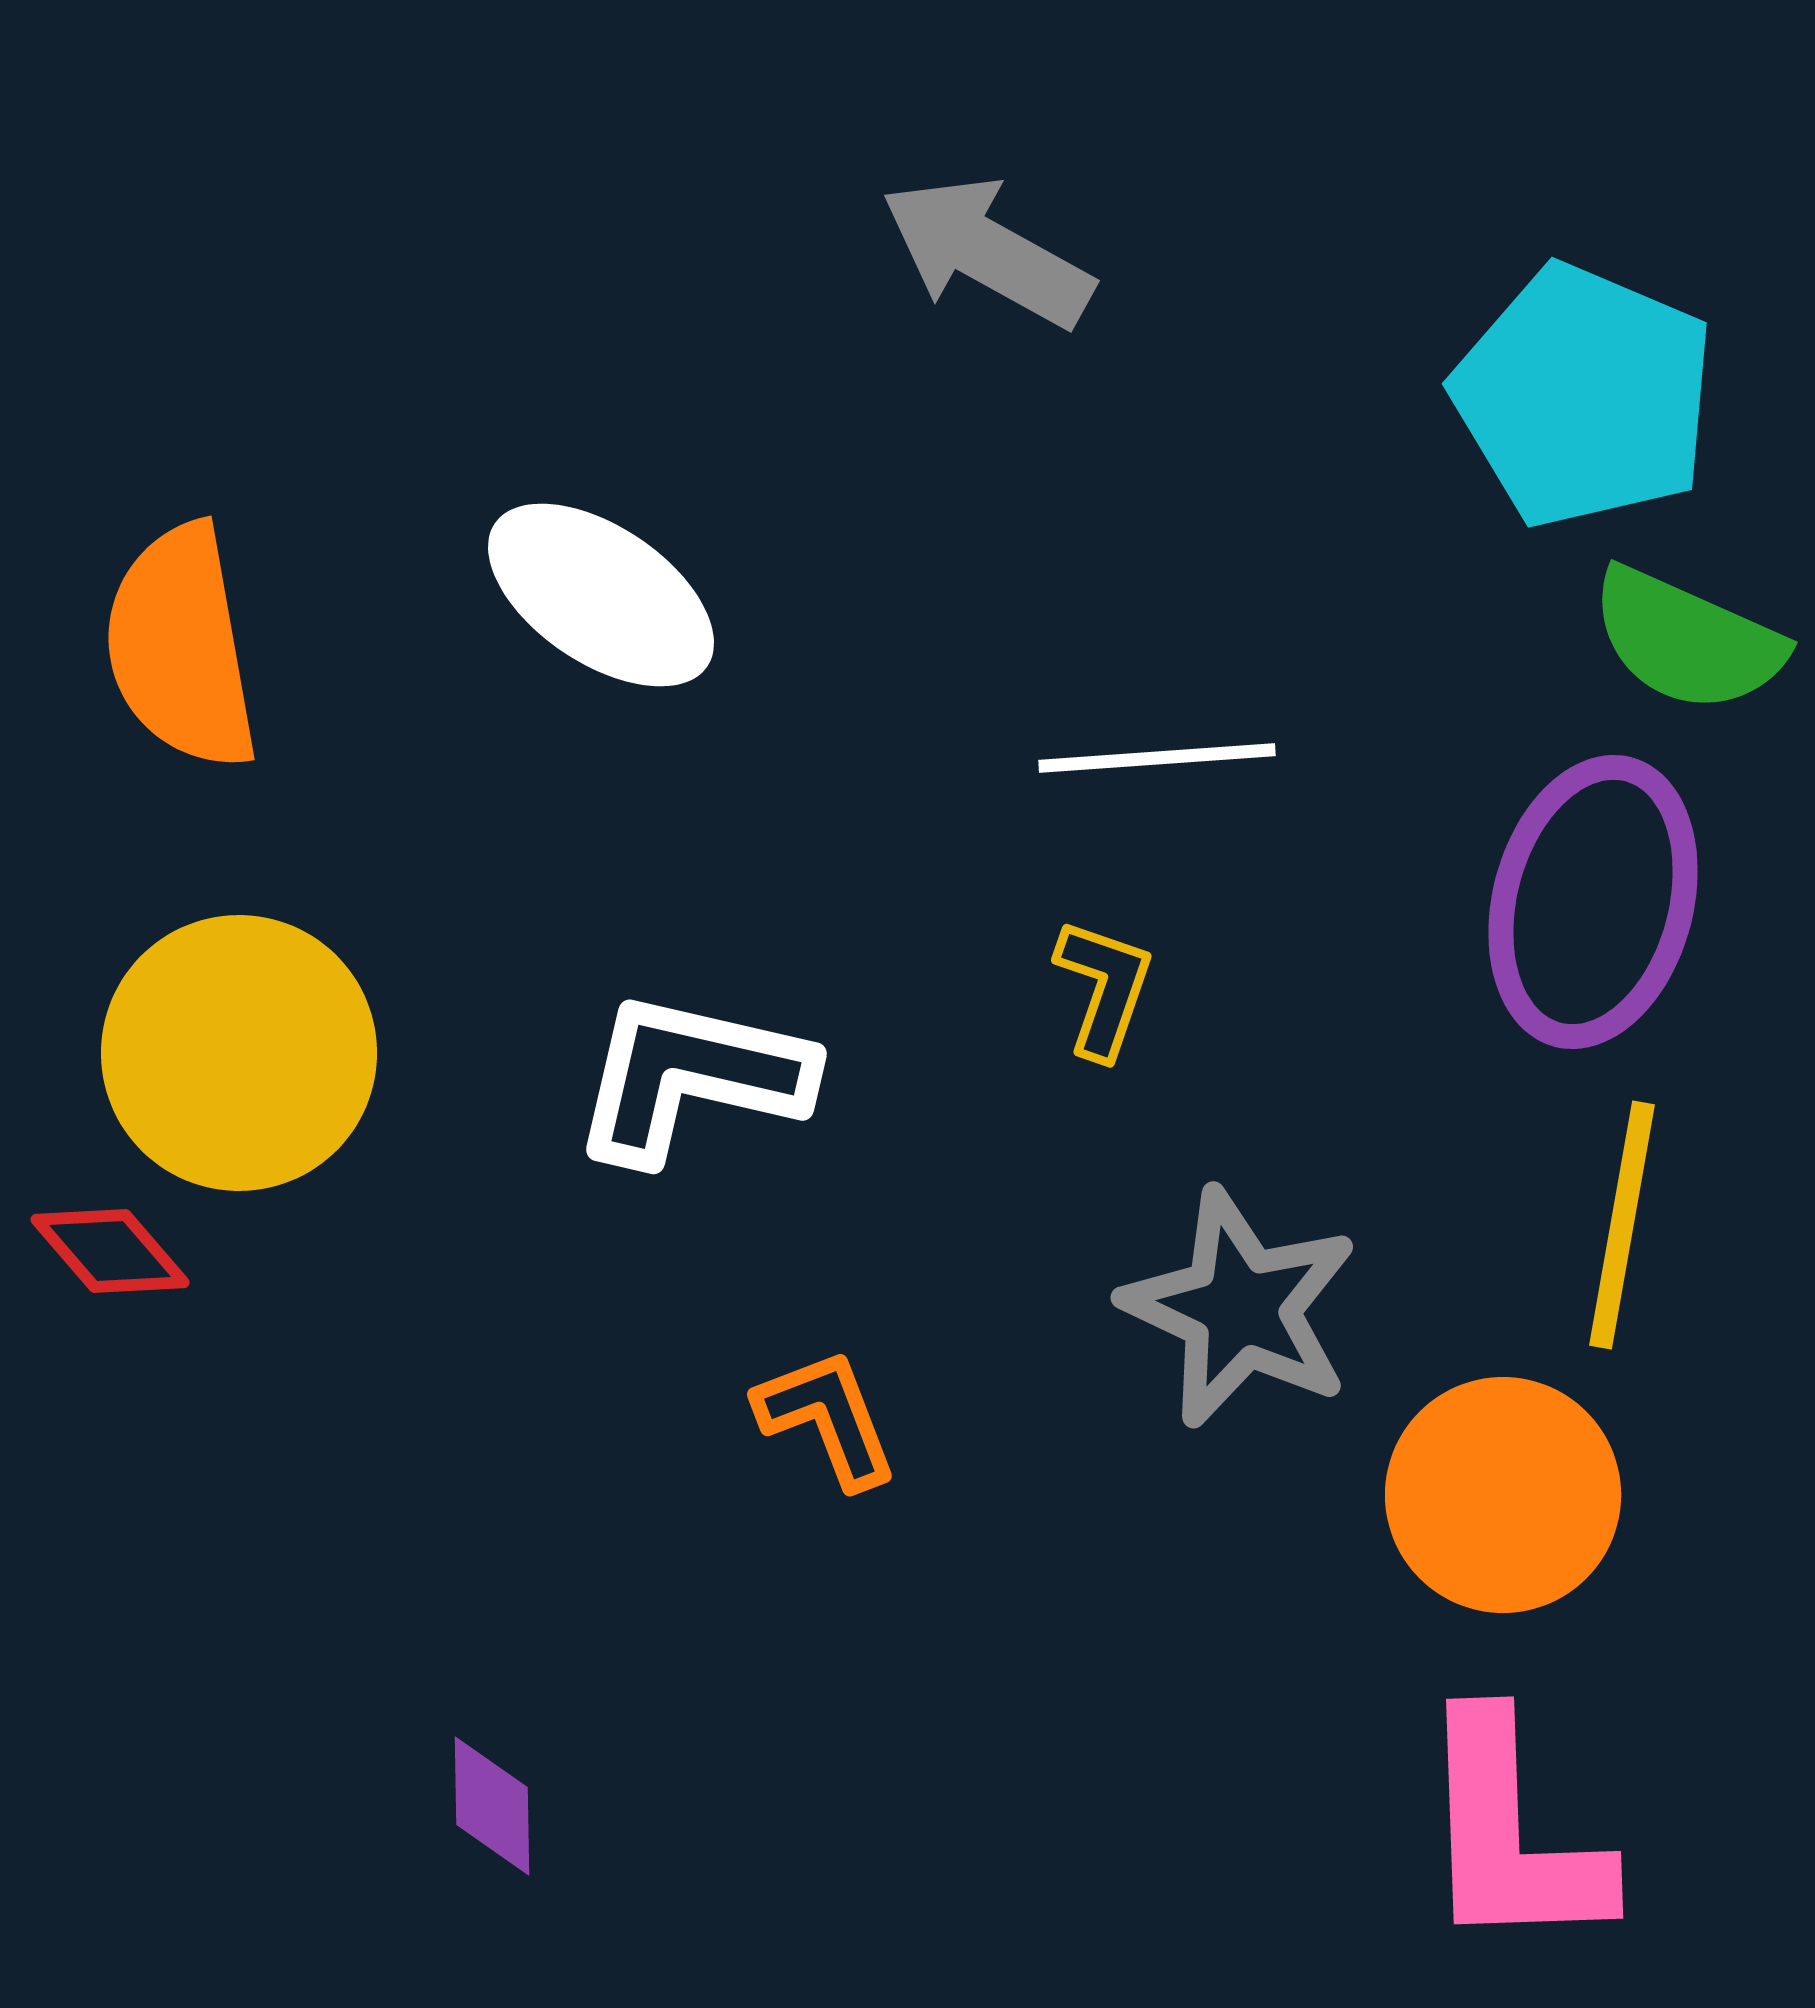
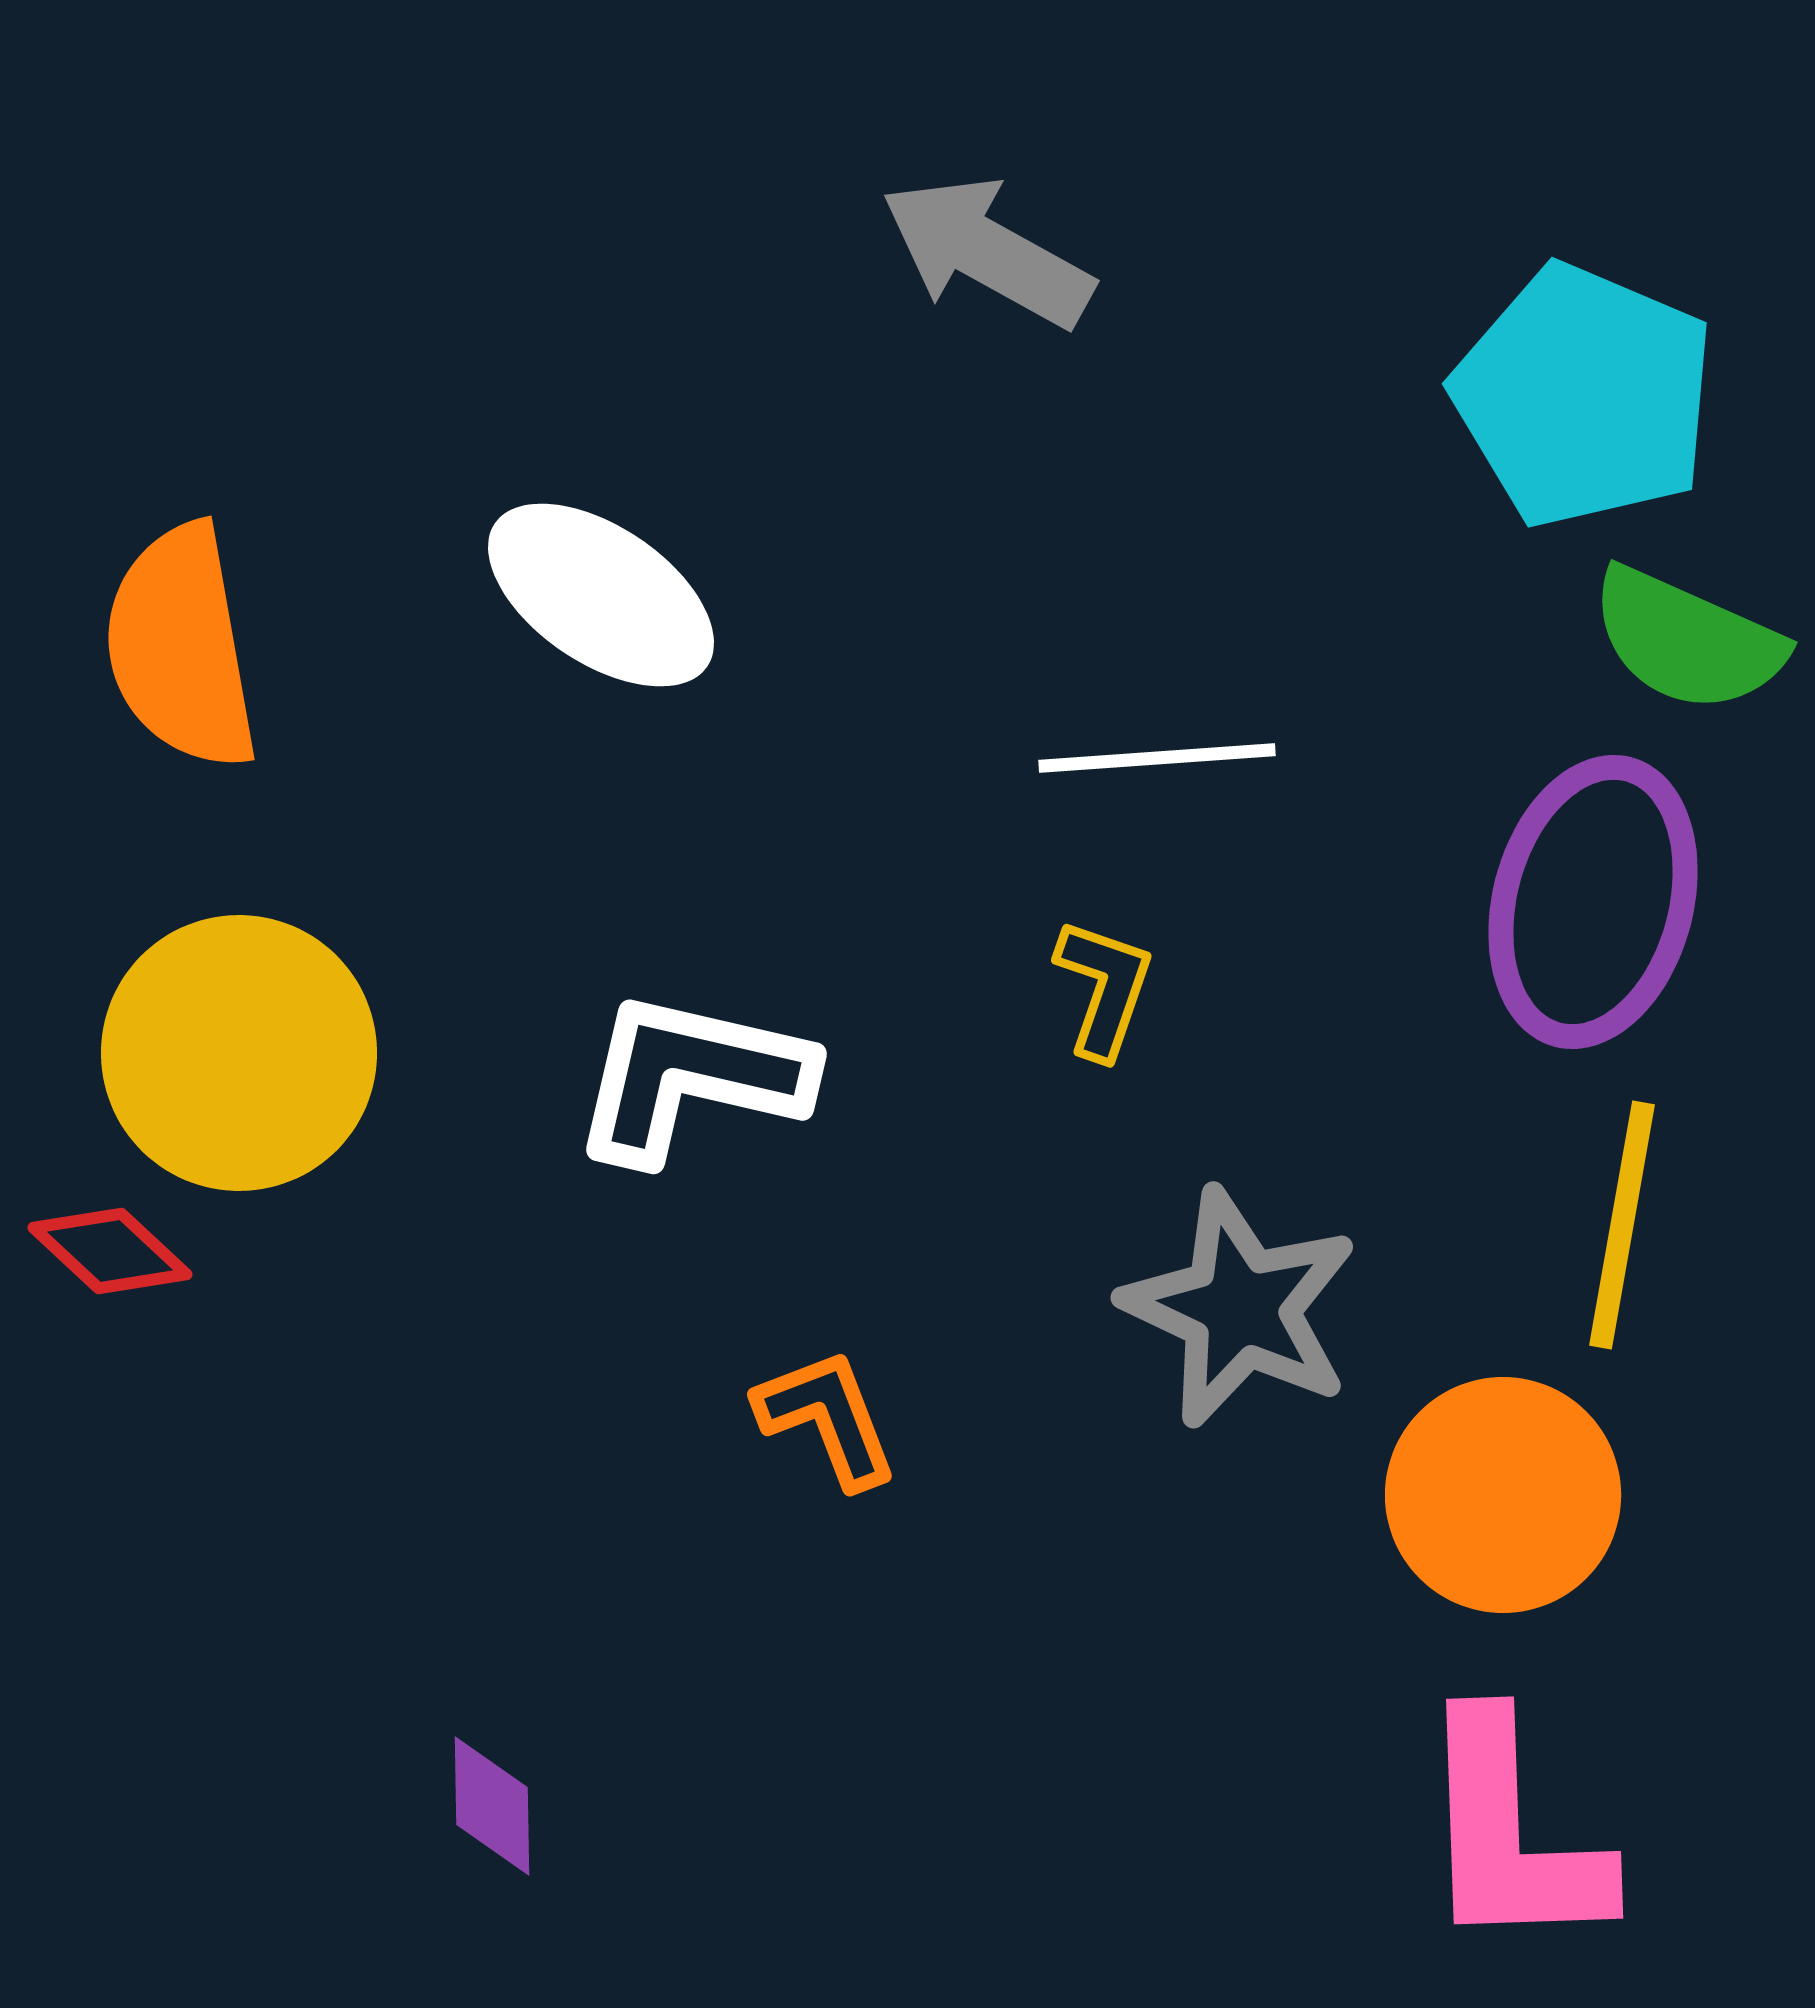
red diamond: rotated 6 degrees counterclockwise
